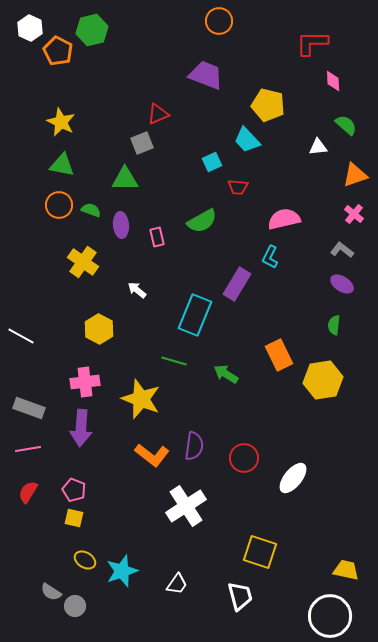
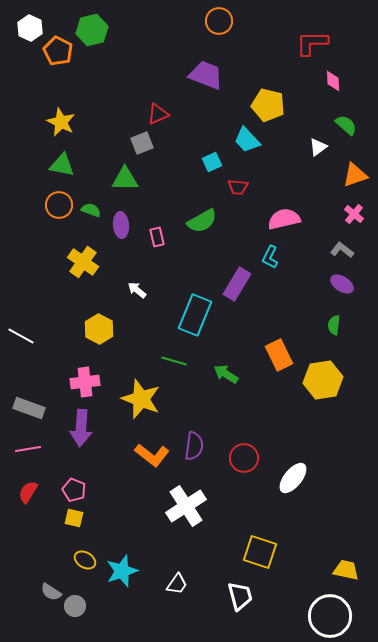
white triangle at (318, 147): rotated 30 degrees counterclockwise
